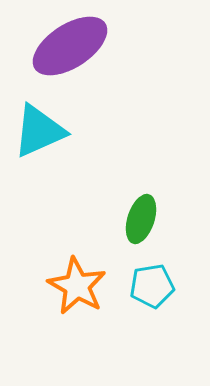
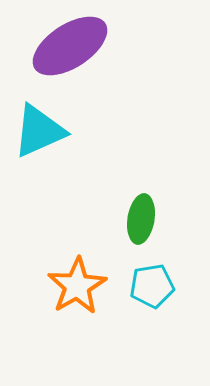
green ellipse: rotated 9 degrees counterclockwise
orange star: rotated 12 degrees clockwise
